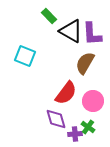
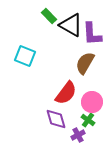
black triangle: moved 6 px up
pink circle: moved 1 px left, 1 px down
green cross: moved 7 px up
purple cross: moved 3 px right, 1 px down; rotated 24 degrees counterclockwise
